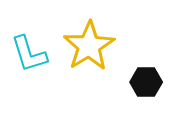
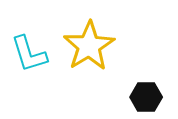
black hexagon: moved 15 px down
